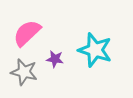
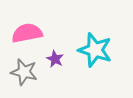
pink semicircle: rotated 32 degrees clockwise
purple star: rotated 18 degrees clockwise
